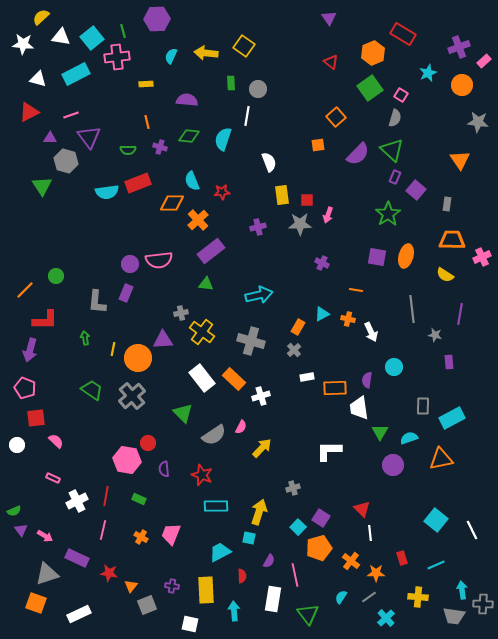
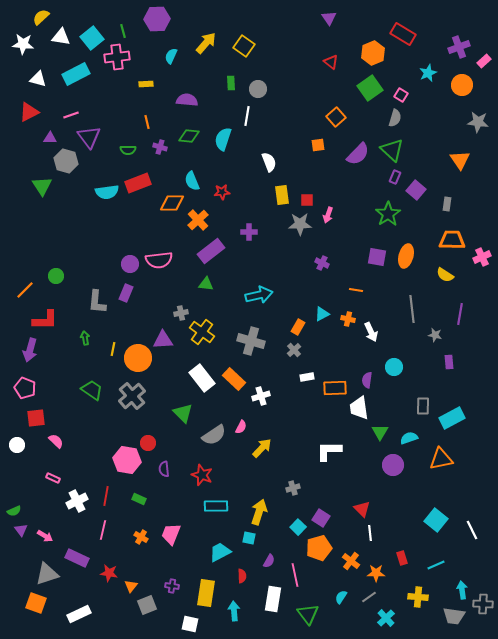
yellow arrow at (206, 53): moved 10 px up; rotated 125 degrees clockwise
purple cross at (258, 227): moved 9 px left, 5 px down; rotated 14 degrees clockwise
yellow rectangle at (206, 590): moved 3 px down; rotated 12 degrees clockwise
